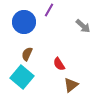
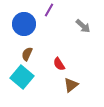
blue circle: moved 2 px down
